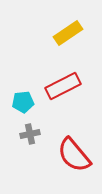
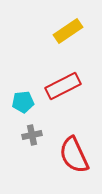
yellow rectangle: moved 2 px up
gray cross: moved 2 px right, 1 px down
red semicircle: rotated 15 degrees clockwise
